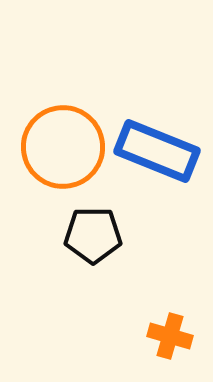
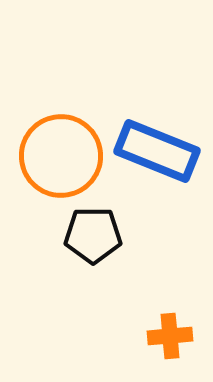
orange circle: moved 2 px left, 9 px down
orange cross: rotated 21 degrees counterclockwise
